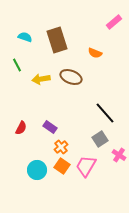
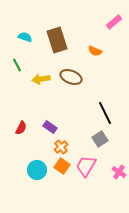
orange semicircle: moved 2 px up
black line: rotated 15 degrees clockwise
pink cross: moved 17 px down
